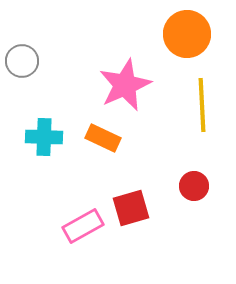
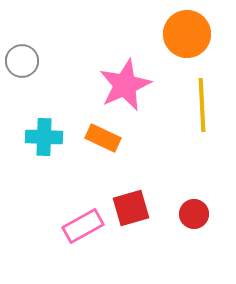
red circle: moved 28 px down
